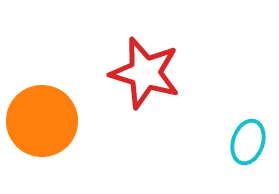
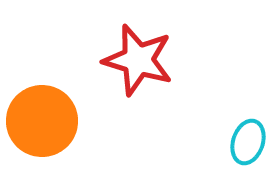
red star: moved 7 px left, 13 px up
